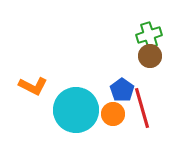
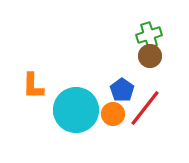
orange L-shape: rotated 64 degrees clockwise
red line: moved 3 px right; rotated 54 degrees clockwise
